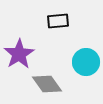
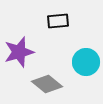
purple star: moved 2 px up; rotated 16 degrees clockwise
gray diamond: rotated 16 degrees counterclockwise
